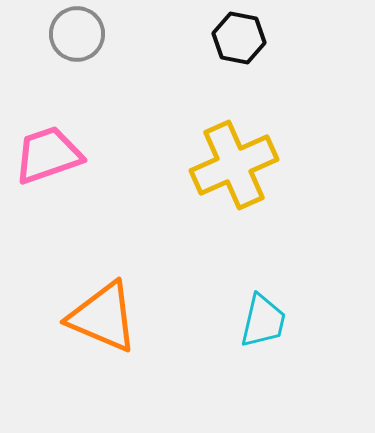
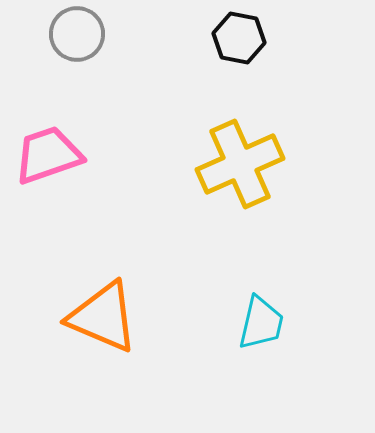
yellow cross: moved 6 px right, 1 px up
cyan trapezoid: moved 2 px left, 2 px down
